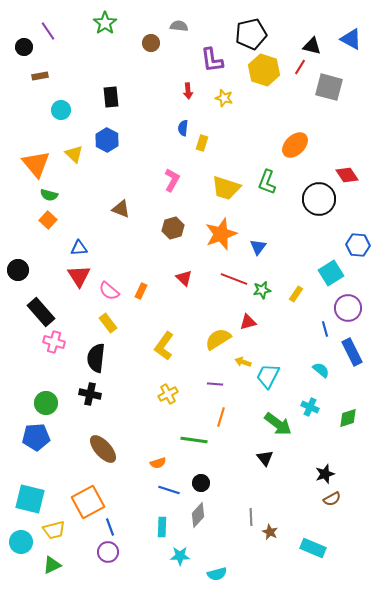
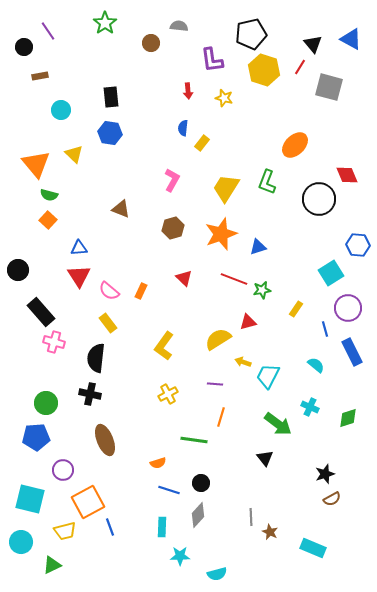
black triangle at (312, 46): moved 1 px right, 2 px up; rotated 36 degrees clockwise
blue hexagon at (107, 140): moved 3 px right, 7 px up; rotated 20 degrees counterclockwise
yellow rectangle at (202, 143): rotated 21 degrees clockwise
red diamond at (347, 175): rotated 10 degrees clockwise
yellow trapezoid at (226, 188): rotated 104 degrees clockwise
blue triangle at (258, 247): rotated 36 degrees clockwise
yellow rectangle at (296, 294): moved 15 px down
cyan semicircle at (321, 370): moved 5 px left, 5 px up
brown ellipse at (103, 449): moved 2 px right, 9 px up; rotated 20 degrees clockwise
yellow trapezoid at (54, 530): moved 11 px right, 1 px down
purple circle at (108, 552): moved 45 px left, 82 px up
